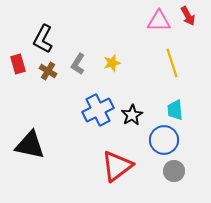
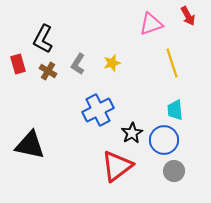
pink triangle: moved 8 px left, 3 px down; rotated 20 degrees counterclockwise
black star: moved 18 px down
